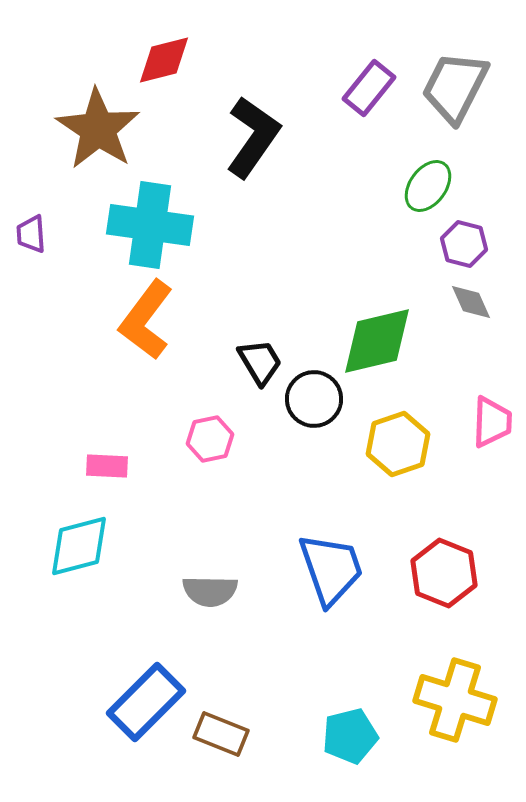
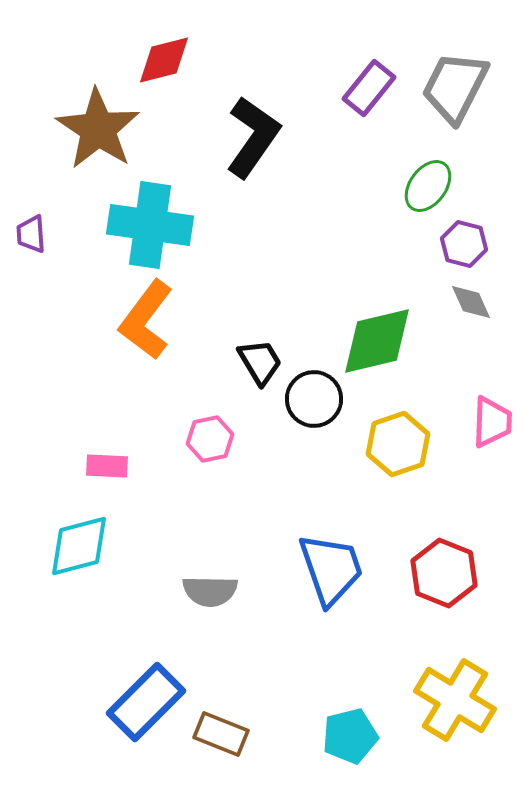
yellow cross: rotated 14 degrees clockwise
